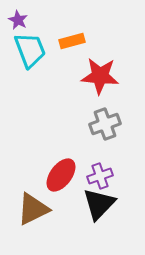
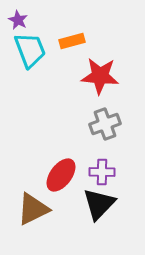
purple cross: moved 2 px right, 4 px up; rotated 20 degrees clockwise
